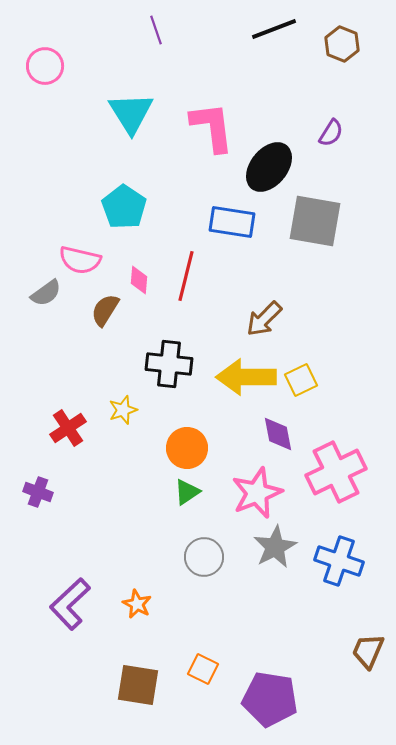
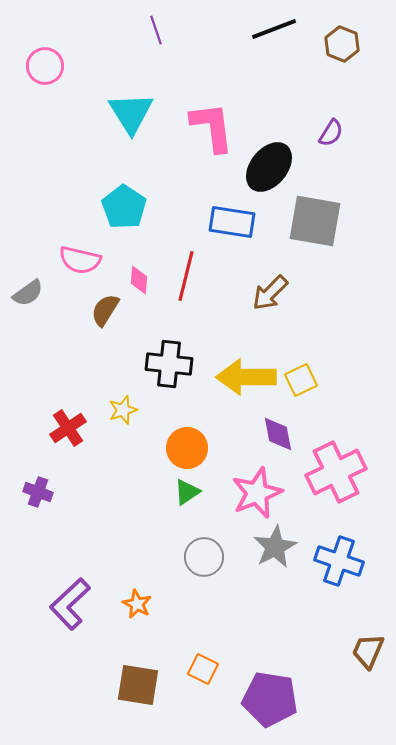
gray semicircle: moved 18 px left
brown arrow: moved 6 px right, 26 px up
